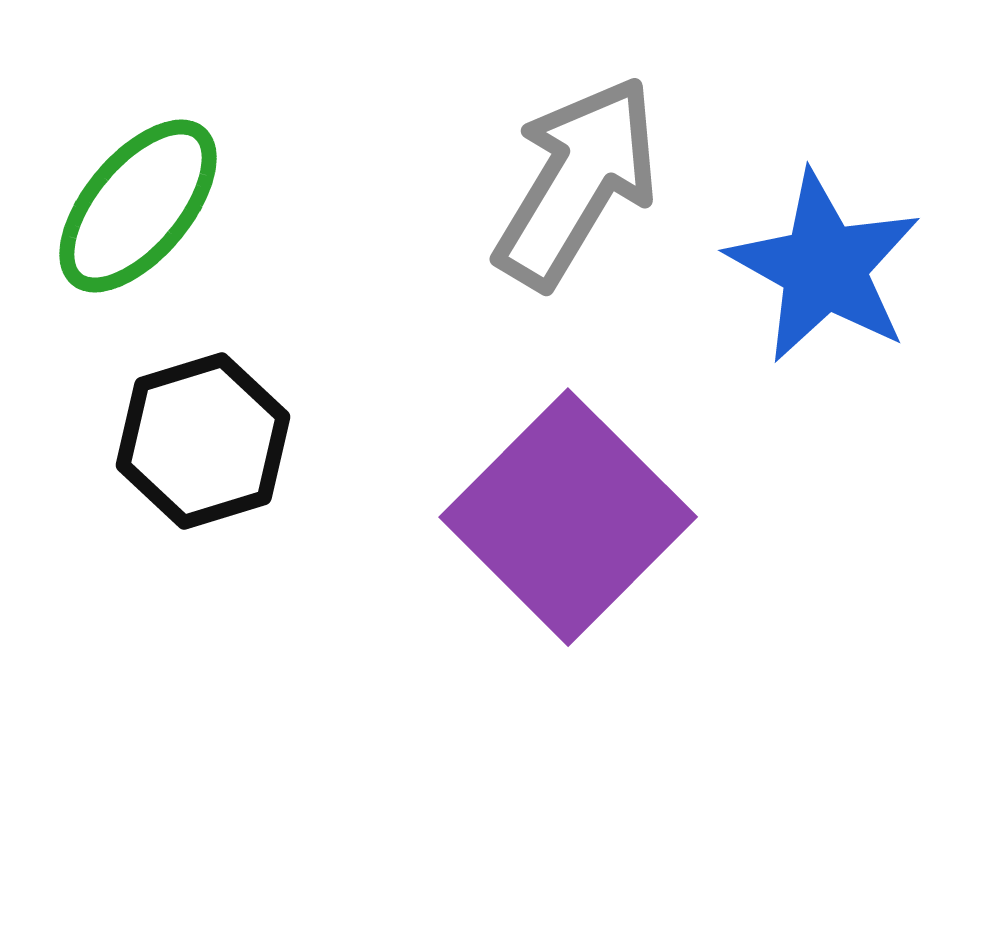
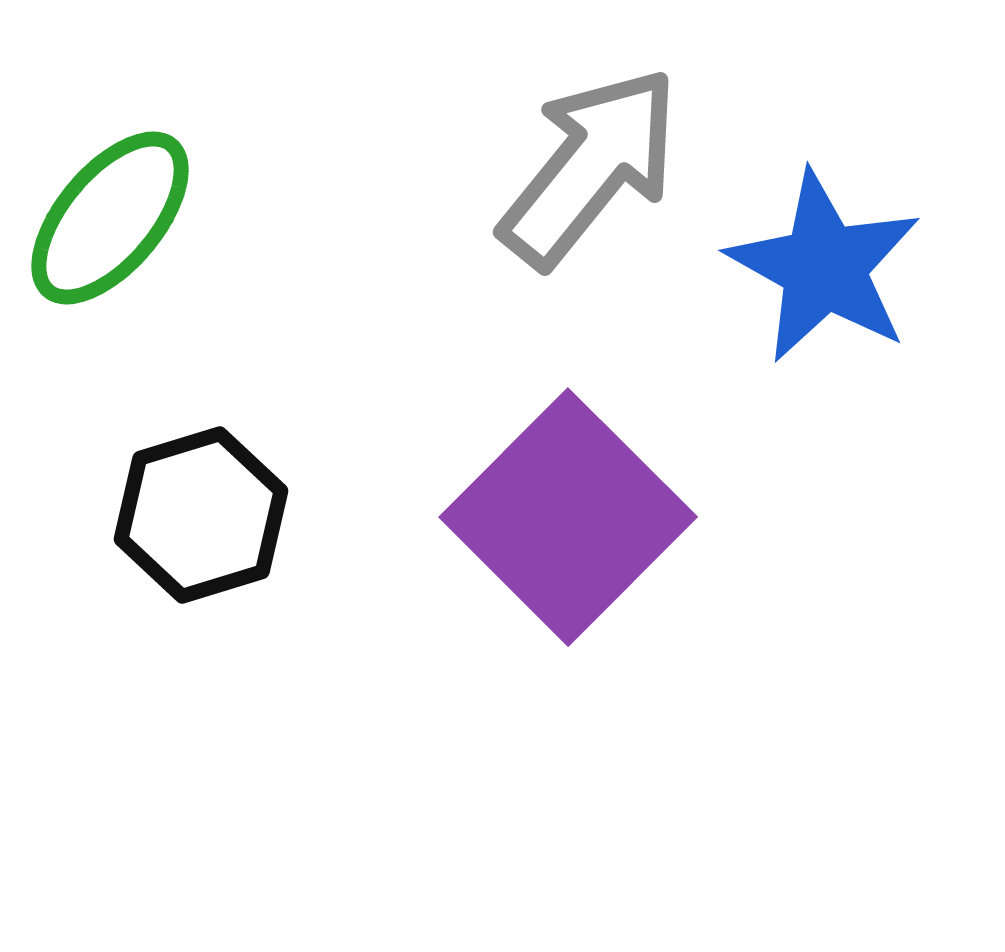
gray arrow: moved 13 px right, 15 px up; rotated 8 degrees clockwise
green ellipse: moved 28 px left, 12 px down
black hexagon: moved 2 px left, 74 px down
